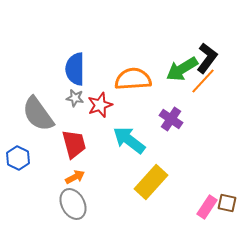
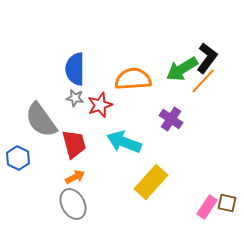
gray semicircle: moved 3 px right, 6 px down
cyan arrow: moved 5 px left, 2 px down; rotated 16 degrees counterclockwise
